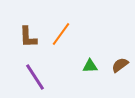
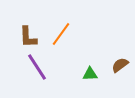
green triangle: moved 8 px down
purple line: moved 2 px right, 10 px up
